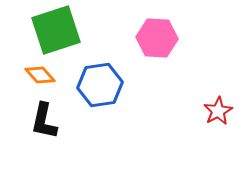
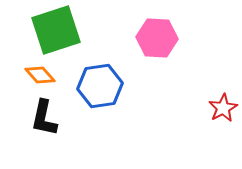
blue hexagon: moved 1 px down
red star: moved 5 px right, 3 px up
black L-shape: moved 3 px up
